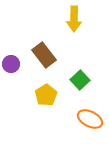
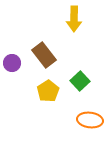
purple circle: moved 1 px right, 1 px up
green square: moved 1 px down
yellow pentagon: moved 2 px right, 4 px up
orange ellipse: moved 1 px down; rotated 20 degrees counterclockwise
